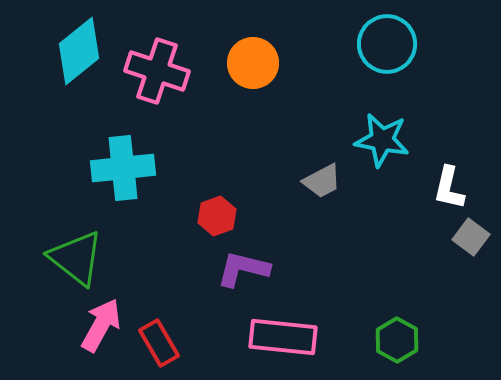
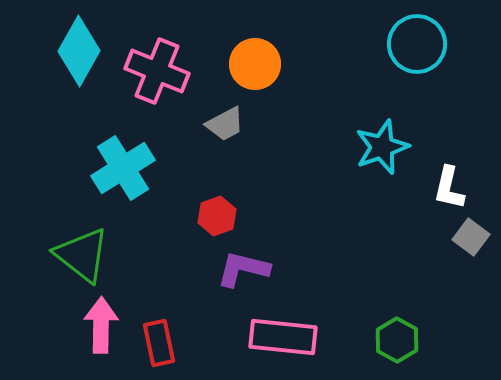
cyan circle: moved 30 px right
cyan diamond: rotated 22 degrees counterclockwise
orange circle: moved 2 px right, 1 px down
pink cross: rotated 4 degrees clockwise
cyan star: moved 7 px down; rotated 30 degrees counterclockwise
cyan cross: rotated 26 degrees counterclockwise
gray trapezoid: moved 97 px left, 57 px up
green triangle: moved 6 px right, 3 px up
pink arrow: rotated 28 degrees counterclockwise
red rectangle: rotated 18 degrees clockwise
